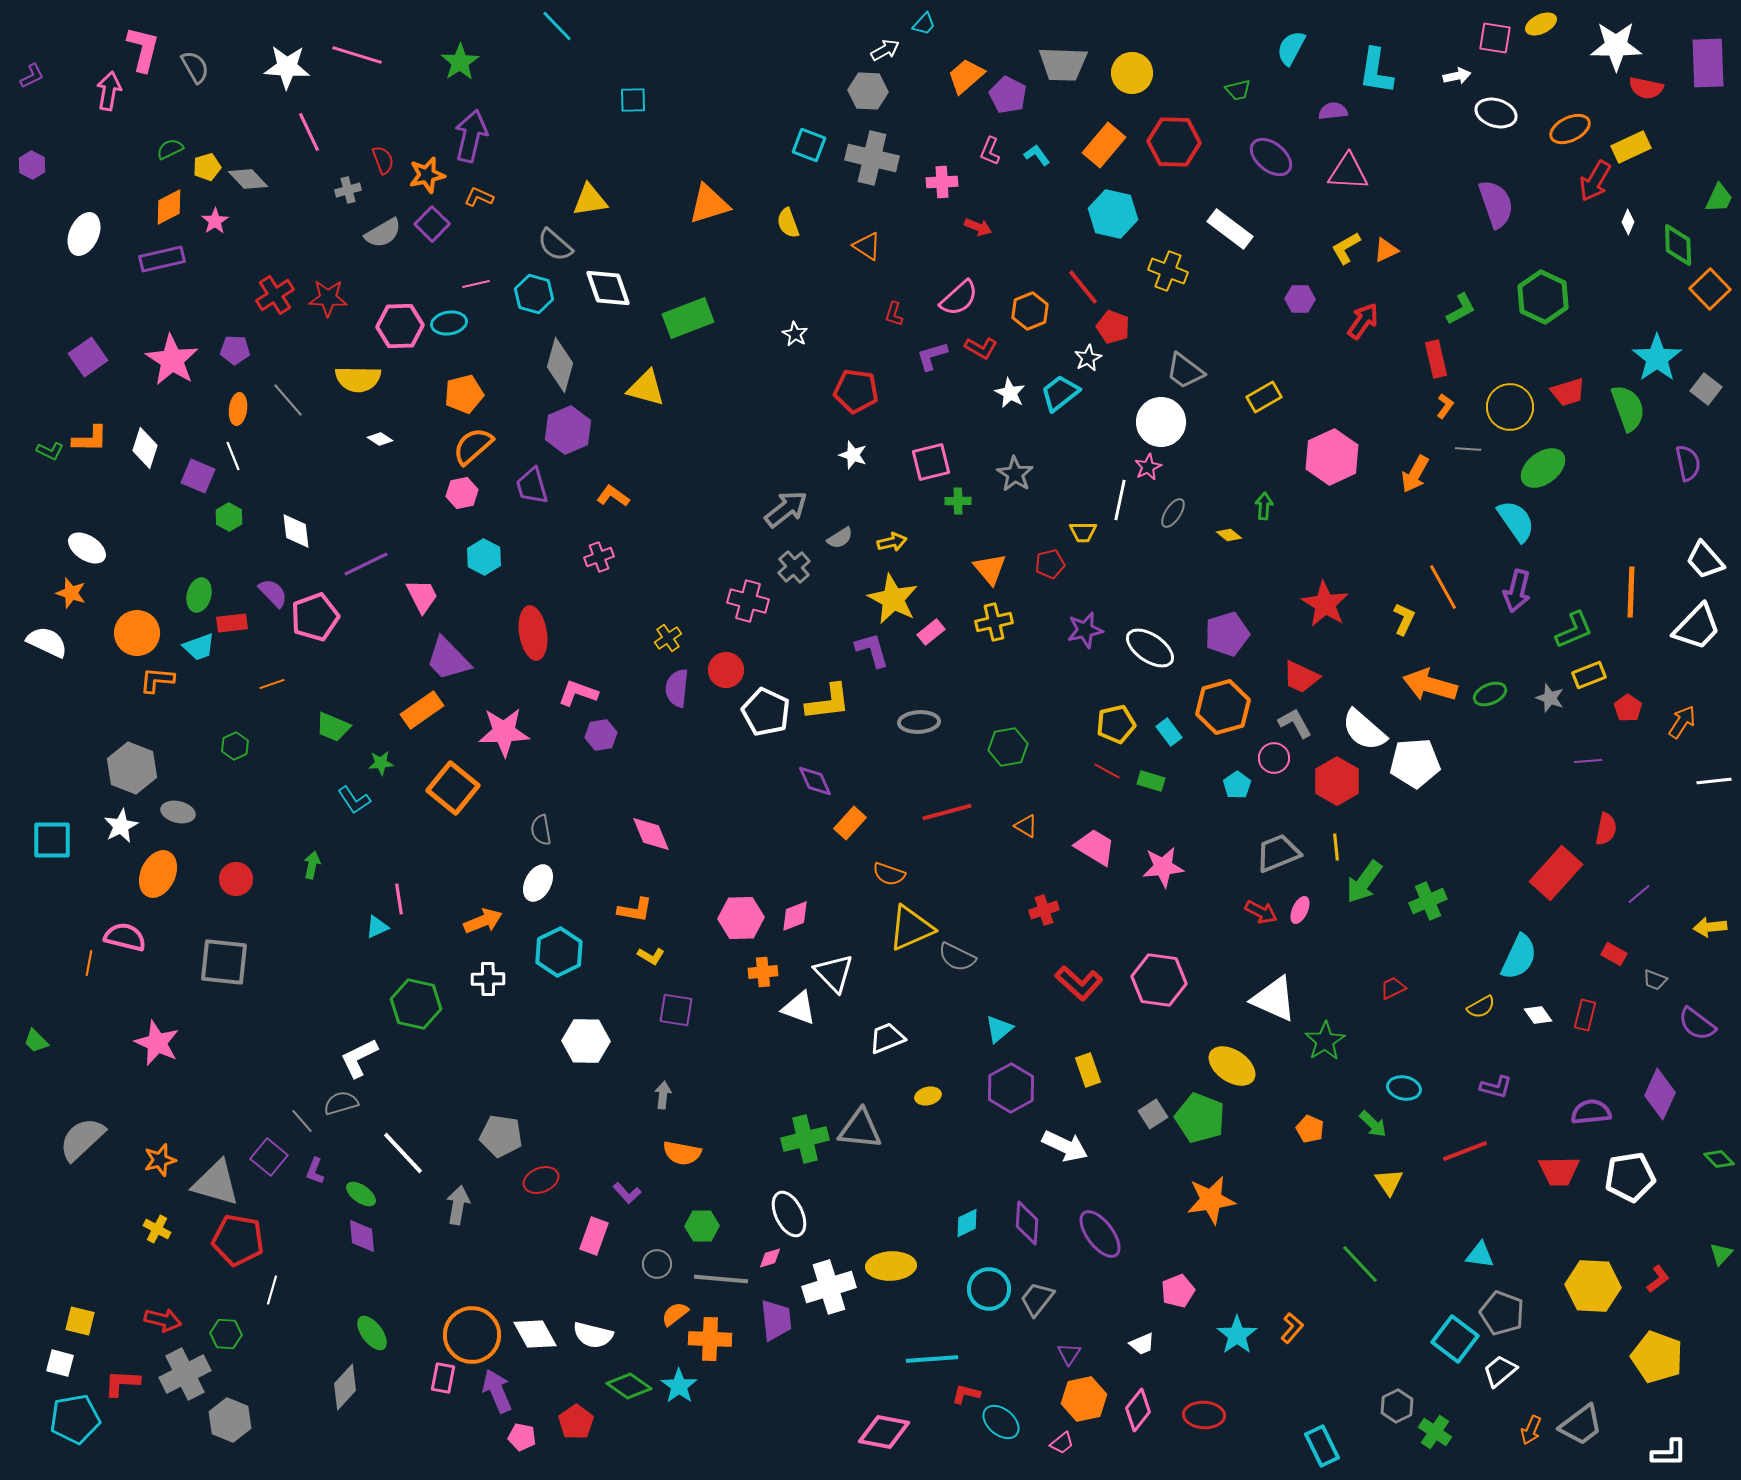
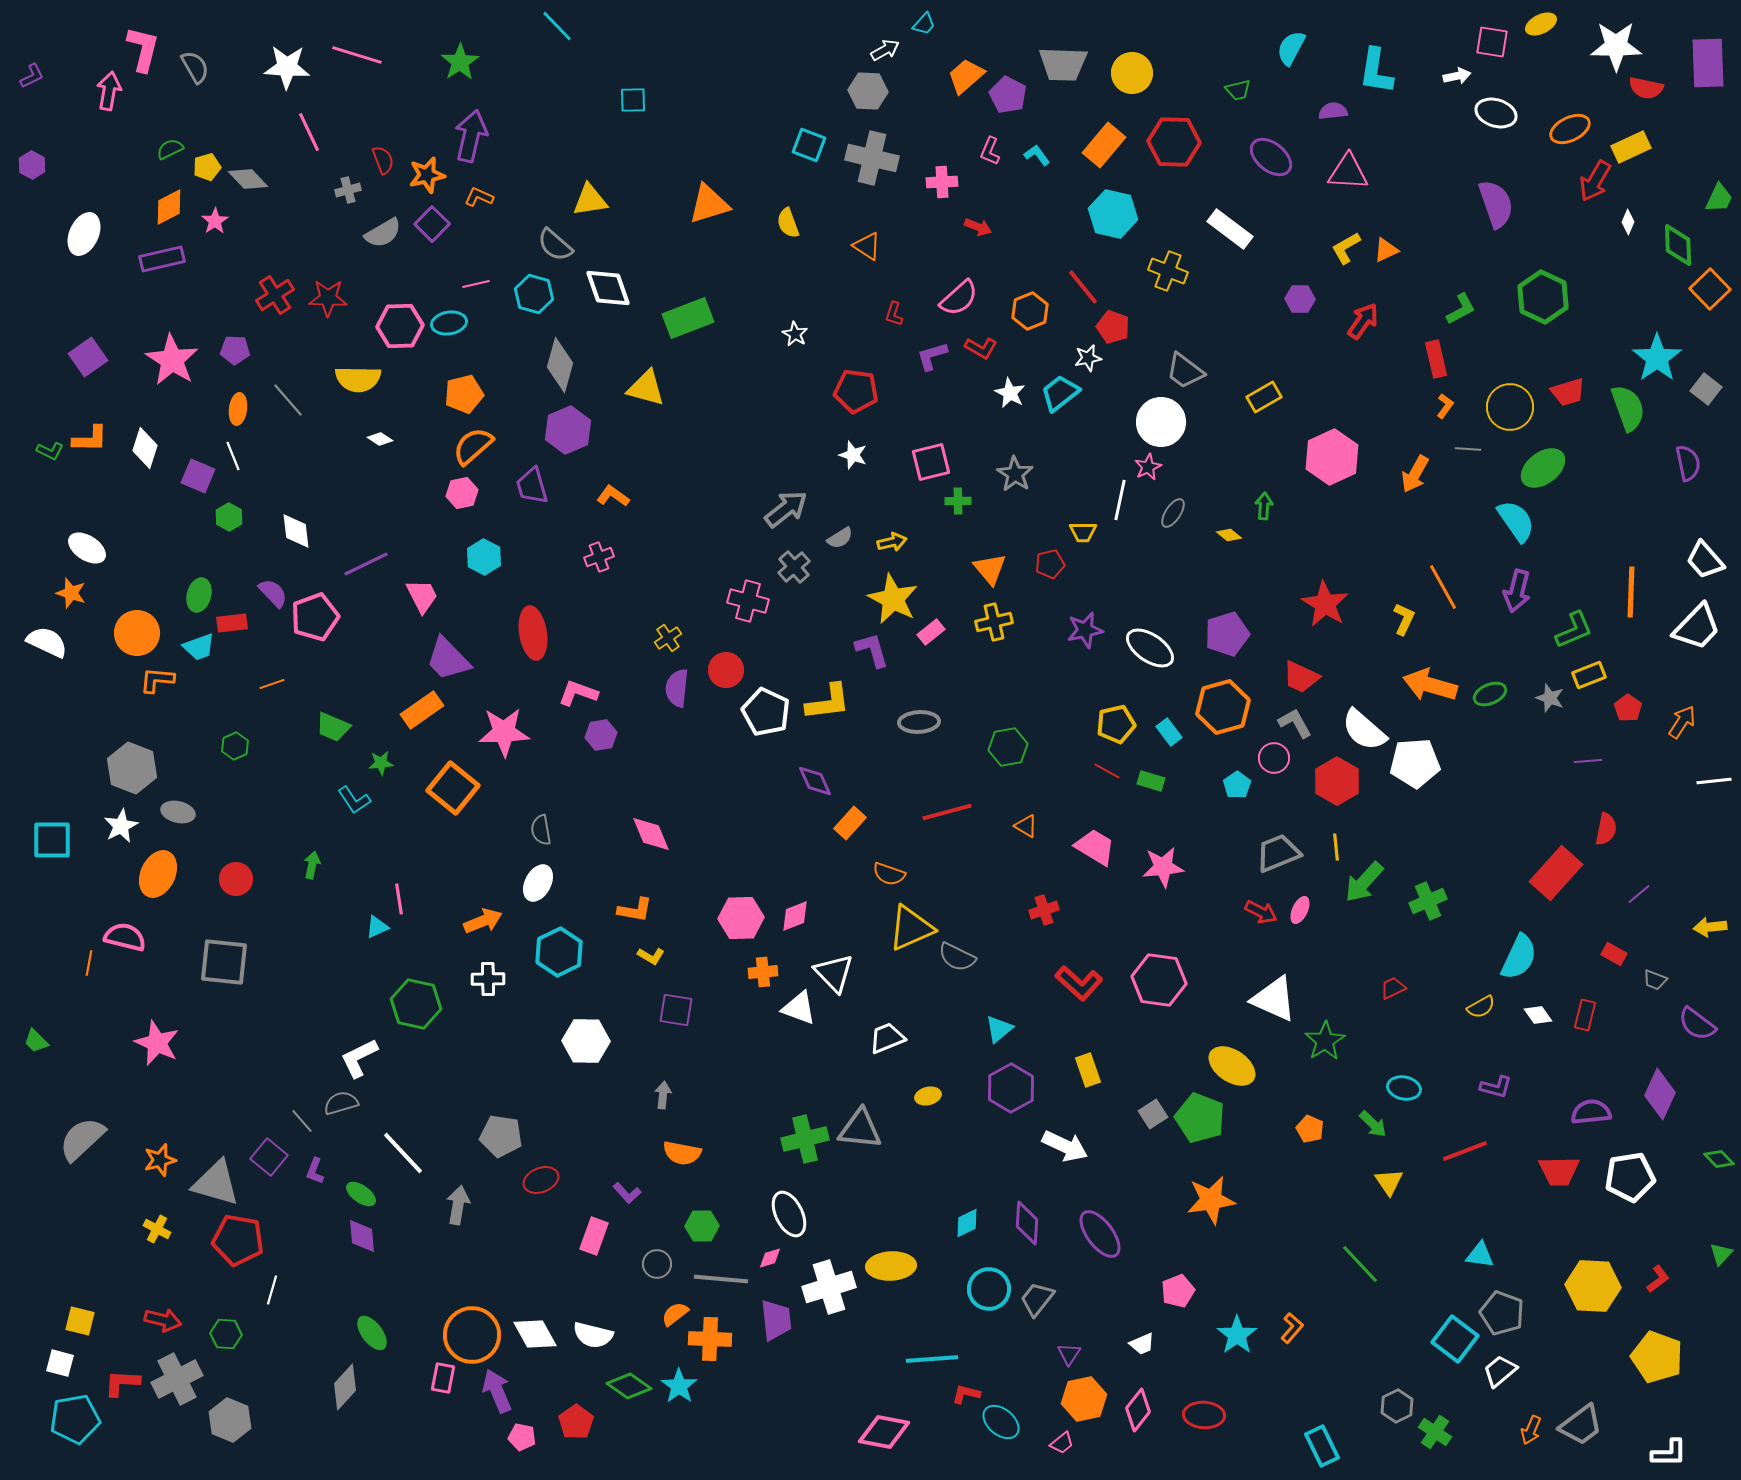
pink square at (1495, 38): moved 3 px left, 4 px down
white star at (1088, 358): rotated 16 degrees clockwise
green arrow at (1364, 882): rotated 6 degrees clockwise
gray cross at (185, 1374): moved 8 px left, 5 px down
